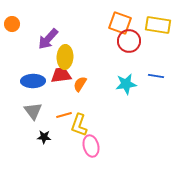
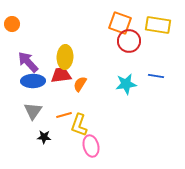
purple arrow: moved 20 px left, 23 px down; rotated 95 degrees clockwise
gray triangle: rotated 12 degrees clockwise
